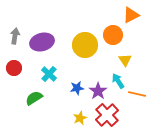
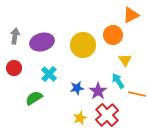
yellow circle: moved 2 px left
